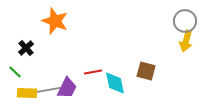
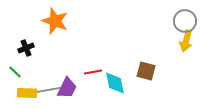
black cross: rotated 21 degrees clockwise
